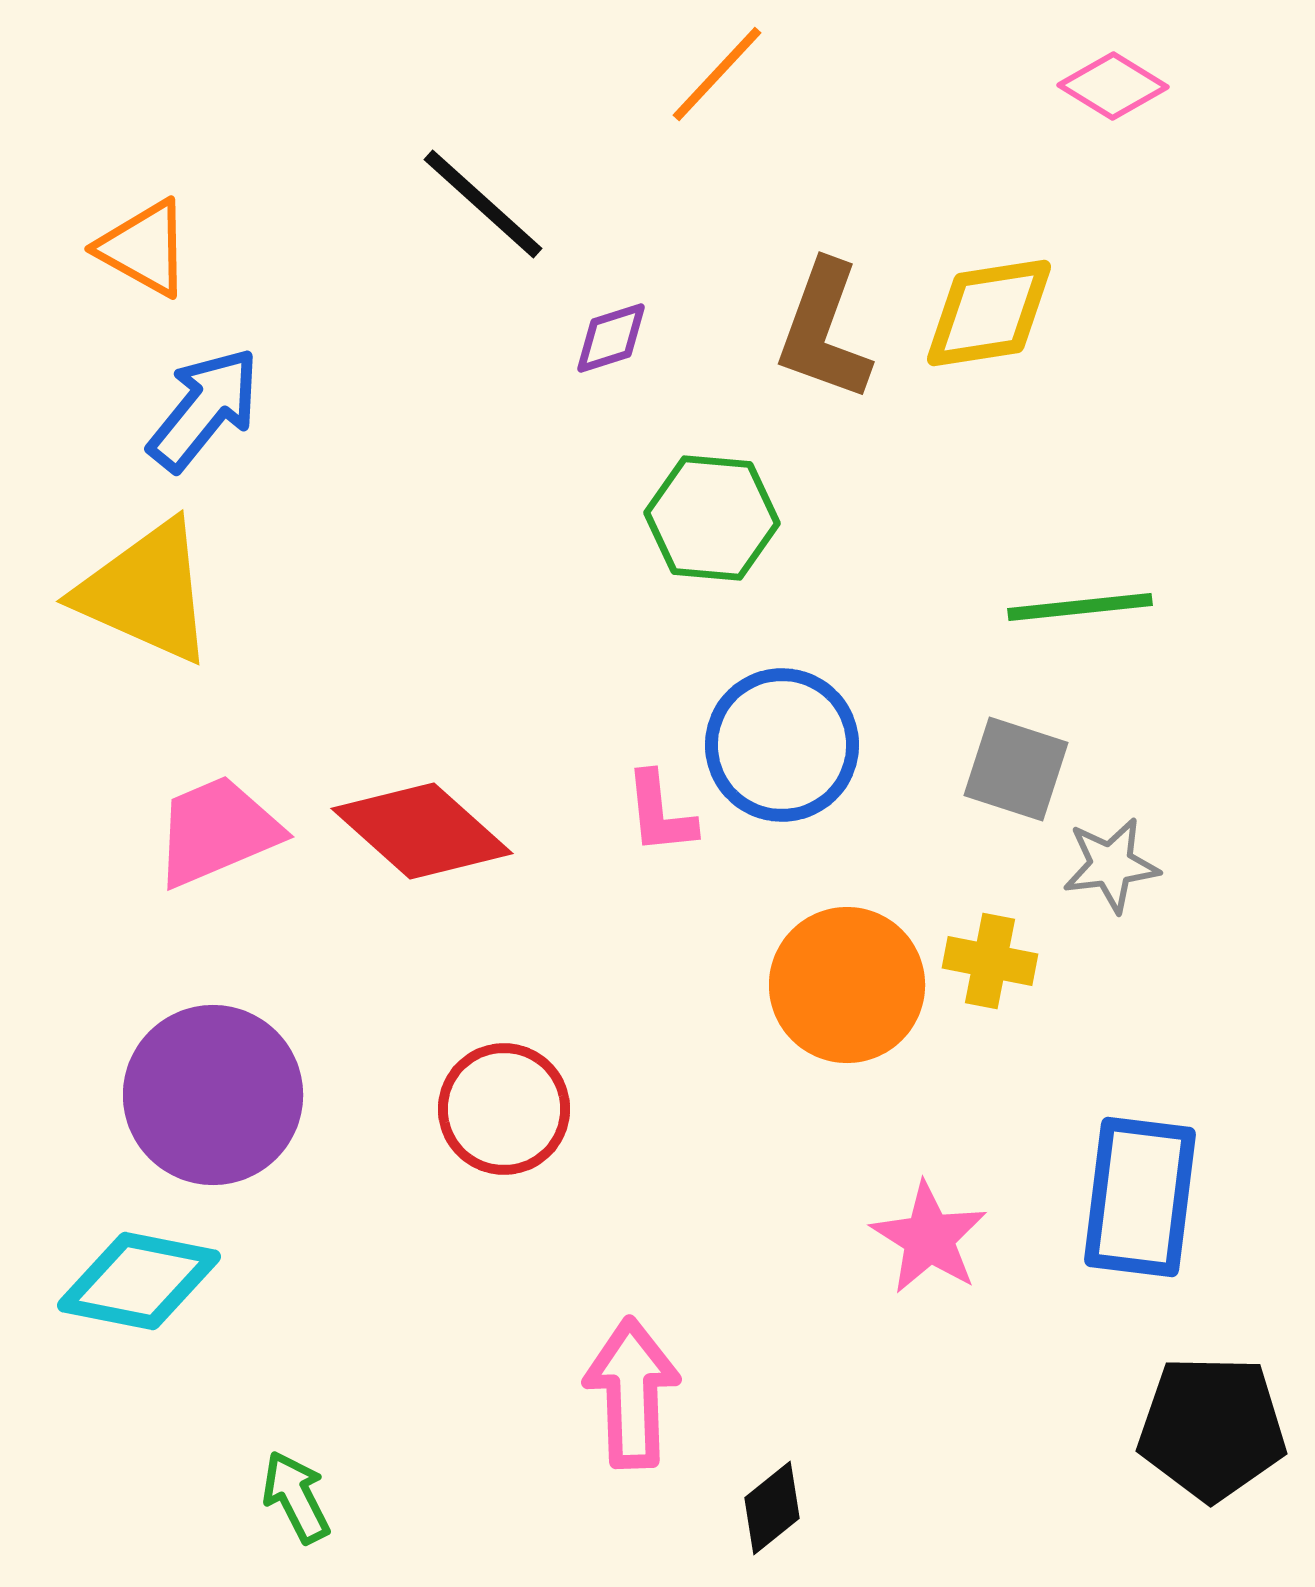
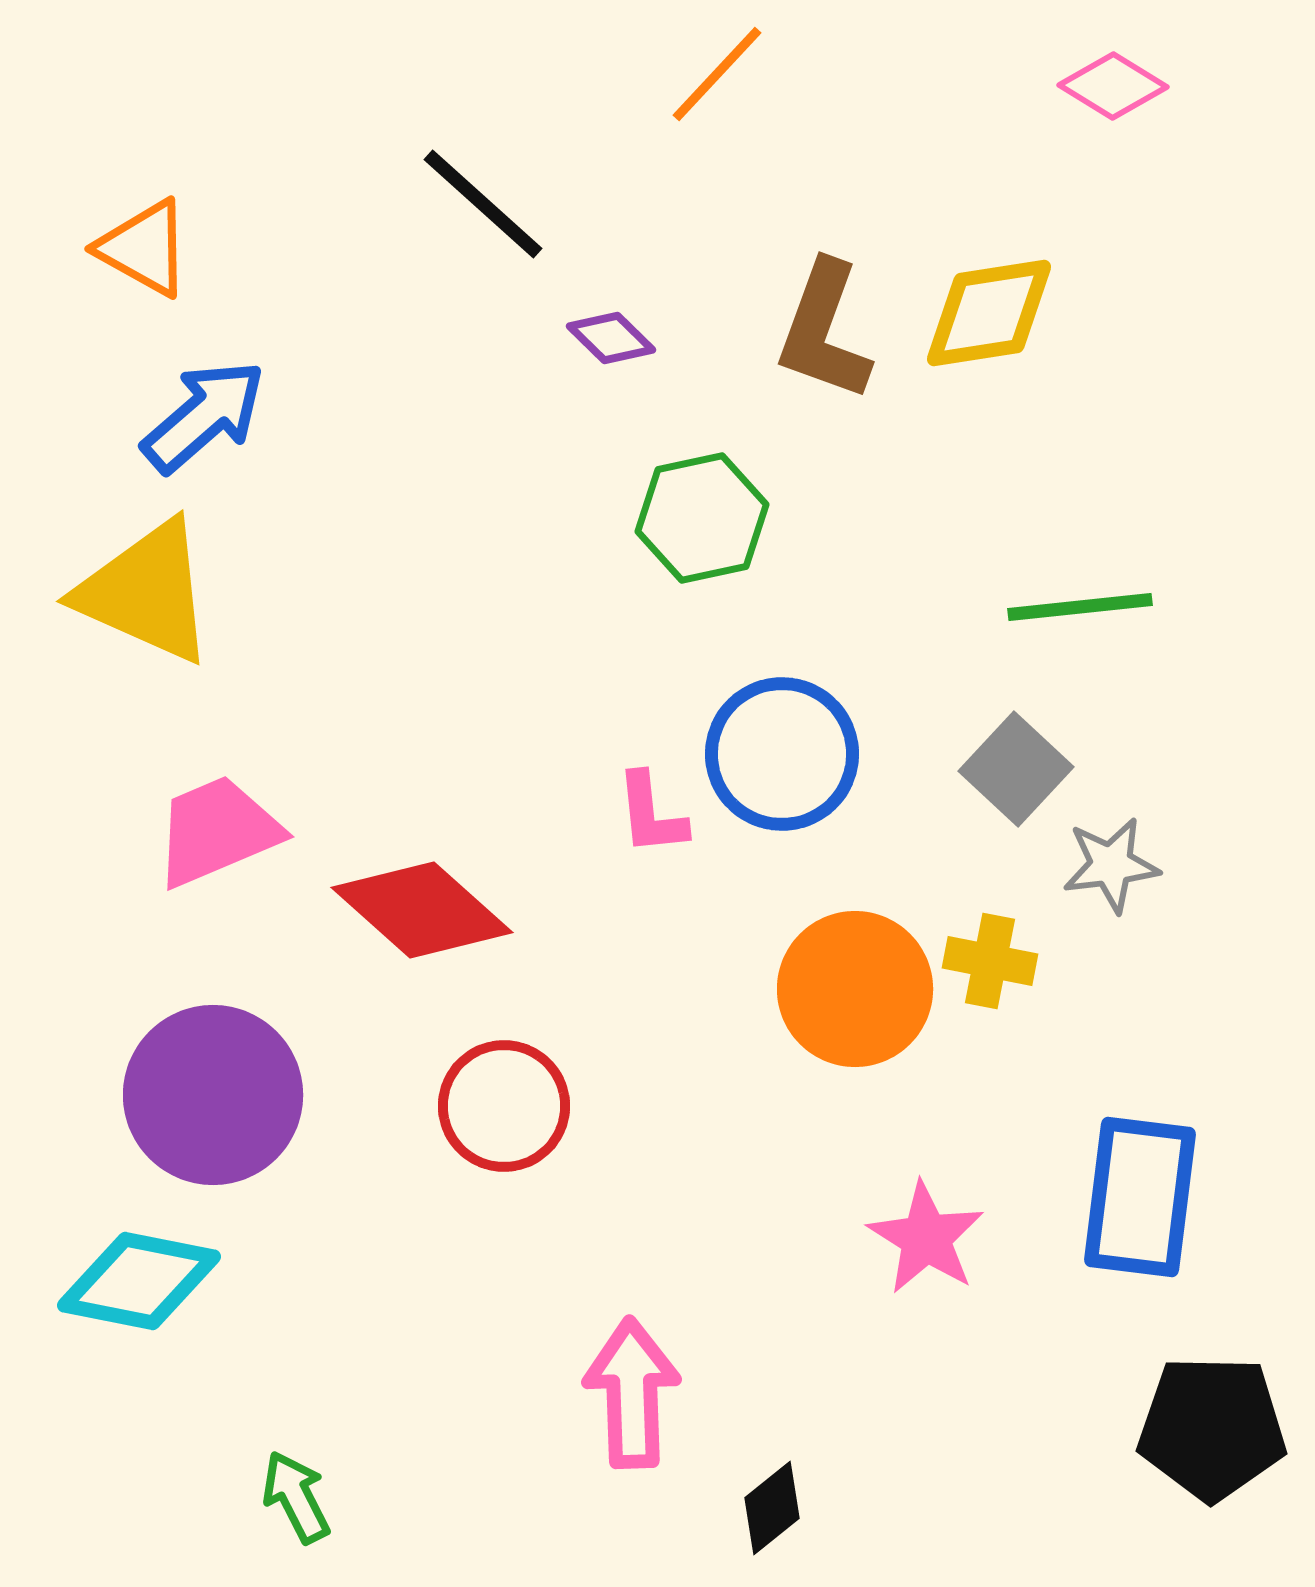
purple diamond: rotated 62 degrees clockwise
blue arrow: moved 7 px down; rotated 10 degrees clockwise
green hexagon: moved 10 px left; rotated 17 degrees counterclockwise
blue circle: moved 9 px down
gray square: rotated 25 degrees clockwise
pink L-shape: moved 9 px left, 1 px down
red diamond: moved 79 px down
orange circle: moved 8 px right, 4 px down
red circle: moved 3 px up
pink star: moved 3 px left
